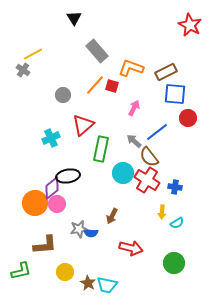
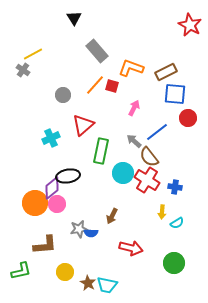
green rectangle: moved 2 px down
